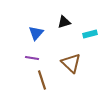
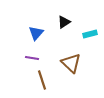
black triangle: rotated 16 degrees counterclockwise
